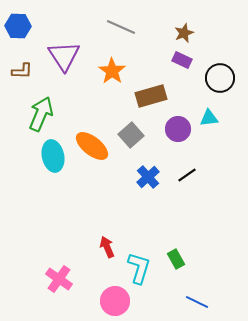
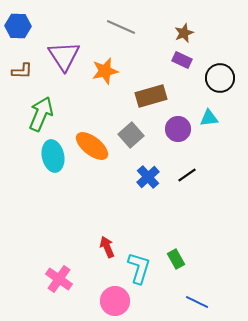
orange star: moved 7 px left; rotated 24 degrees clockwise
